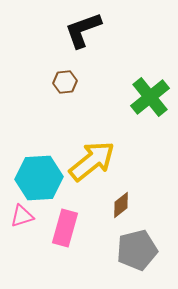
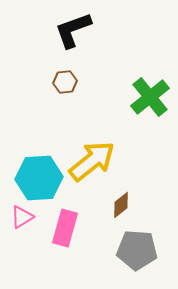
black L-shape: moved 10 px left
pink triangle: moved 1 px down; rotated 15 degrees counterclockwise
gray pentagon: rotated 18 degrees clockwise
